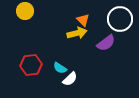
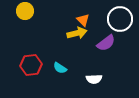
white semicircle: moved 24 px right; rotated 42 degrees clockwise
